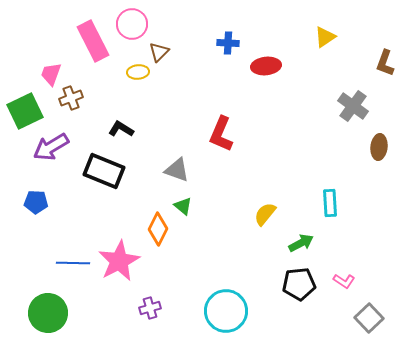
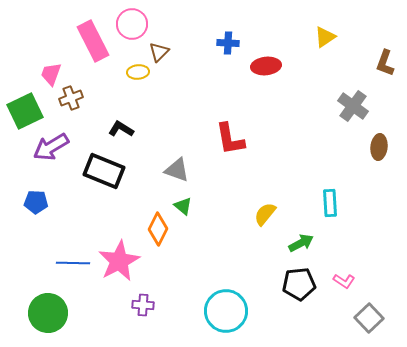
red L-shape: moved 9 px right, 5 px down; rotated 33 degrees counterclockwise
purple cross: moved 7 px left, 3 px up; rotated 20 degrees clockwise
